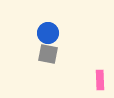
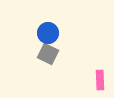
gray square: rotated 15 degrees clockwise
